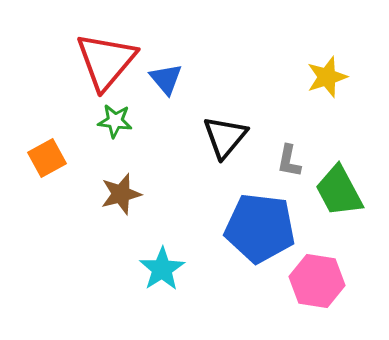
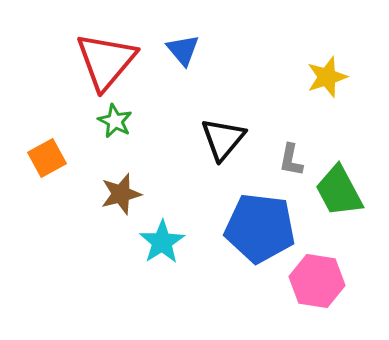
blue triangle: moved 17 px right, 29 px up
green star: rotated 20 degrees clockwise
black triangle: moved 2 px left, 2 px down
gray L-shape: moved 2 px right, 1 px up
cyan star: moved 27 px up
